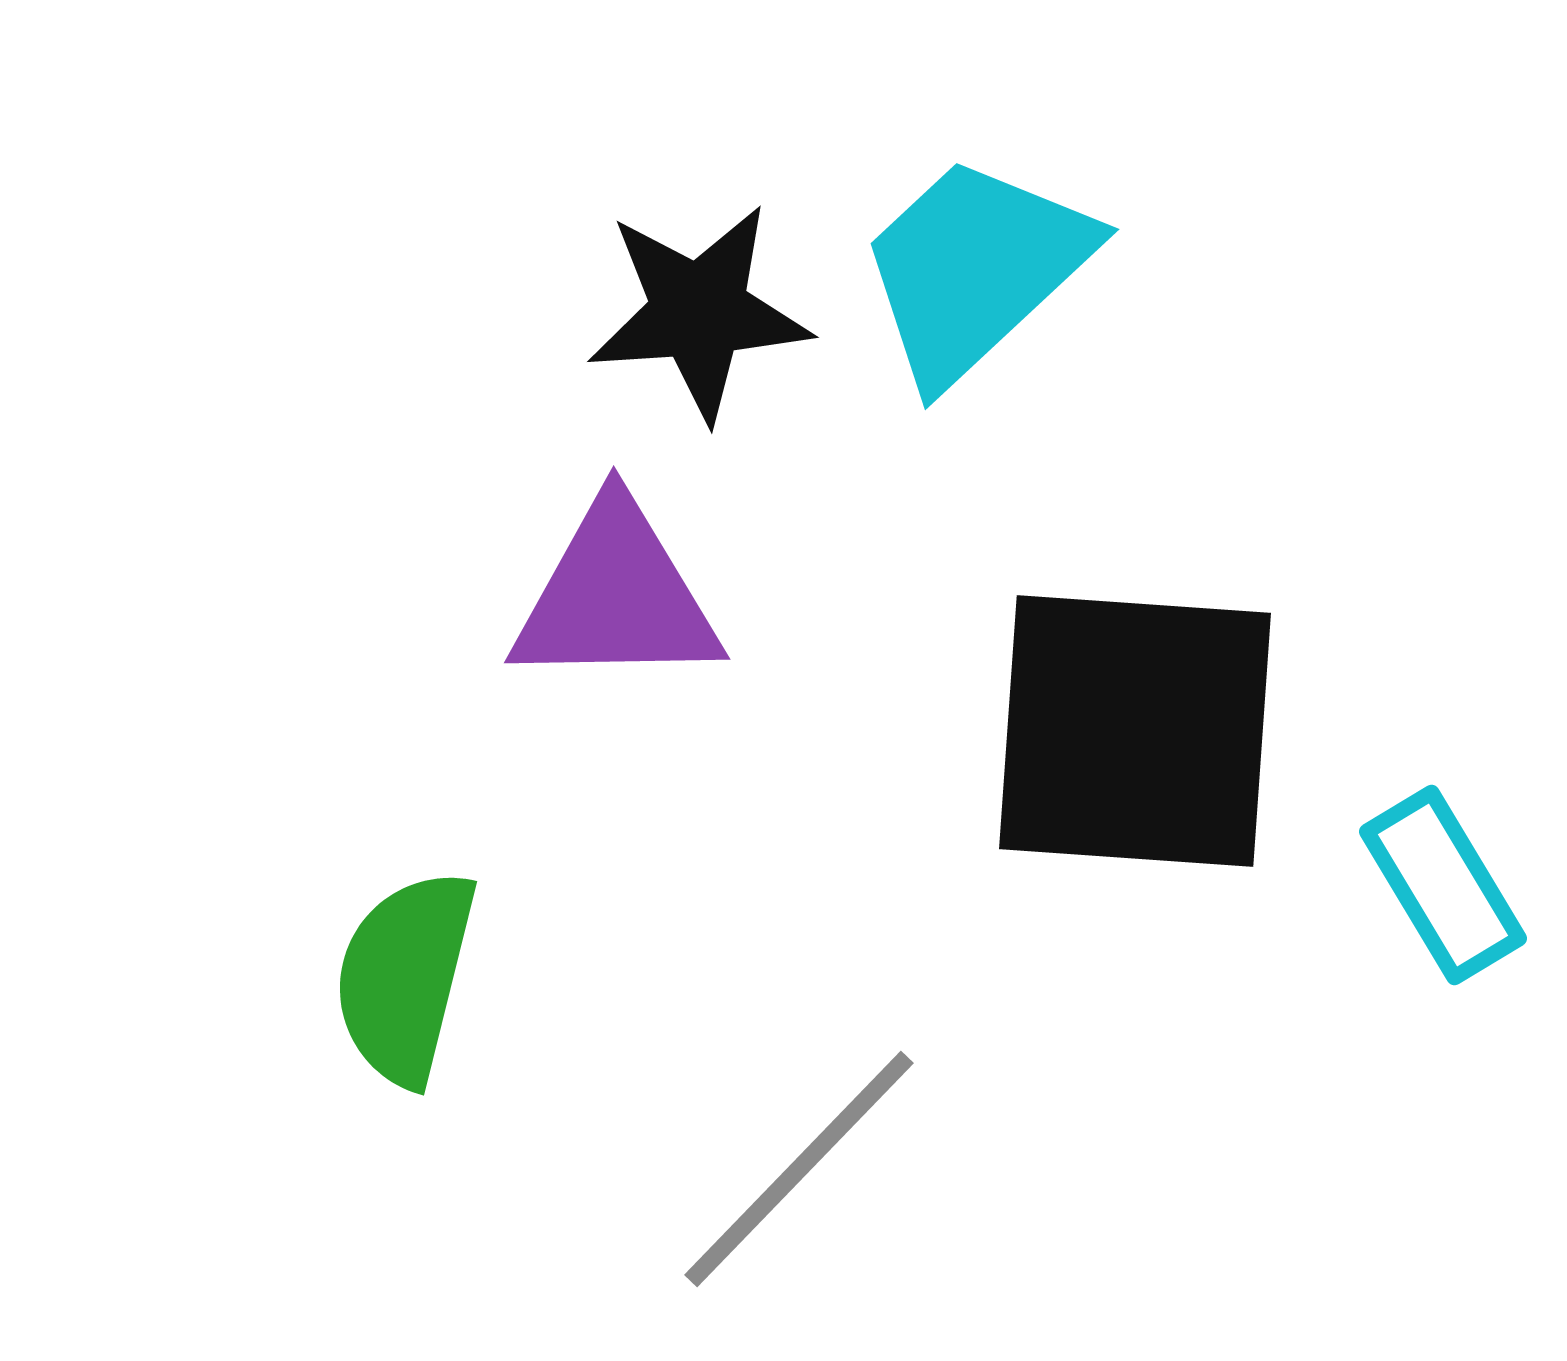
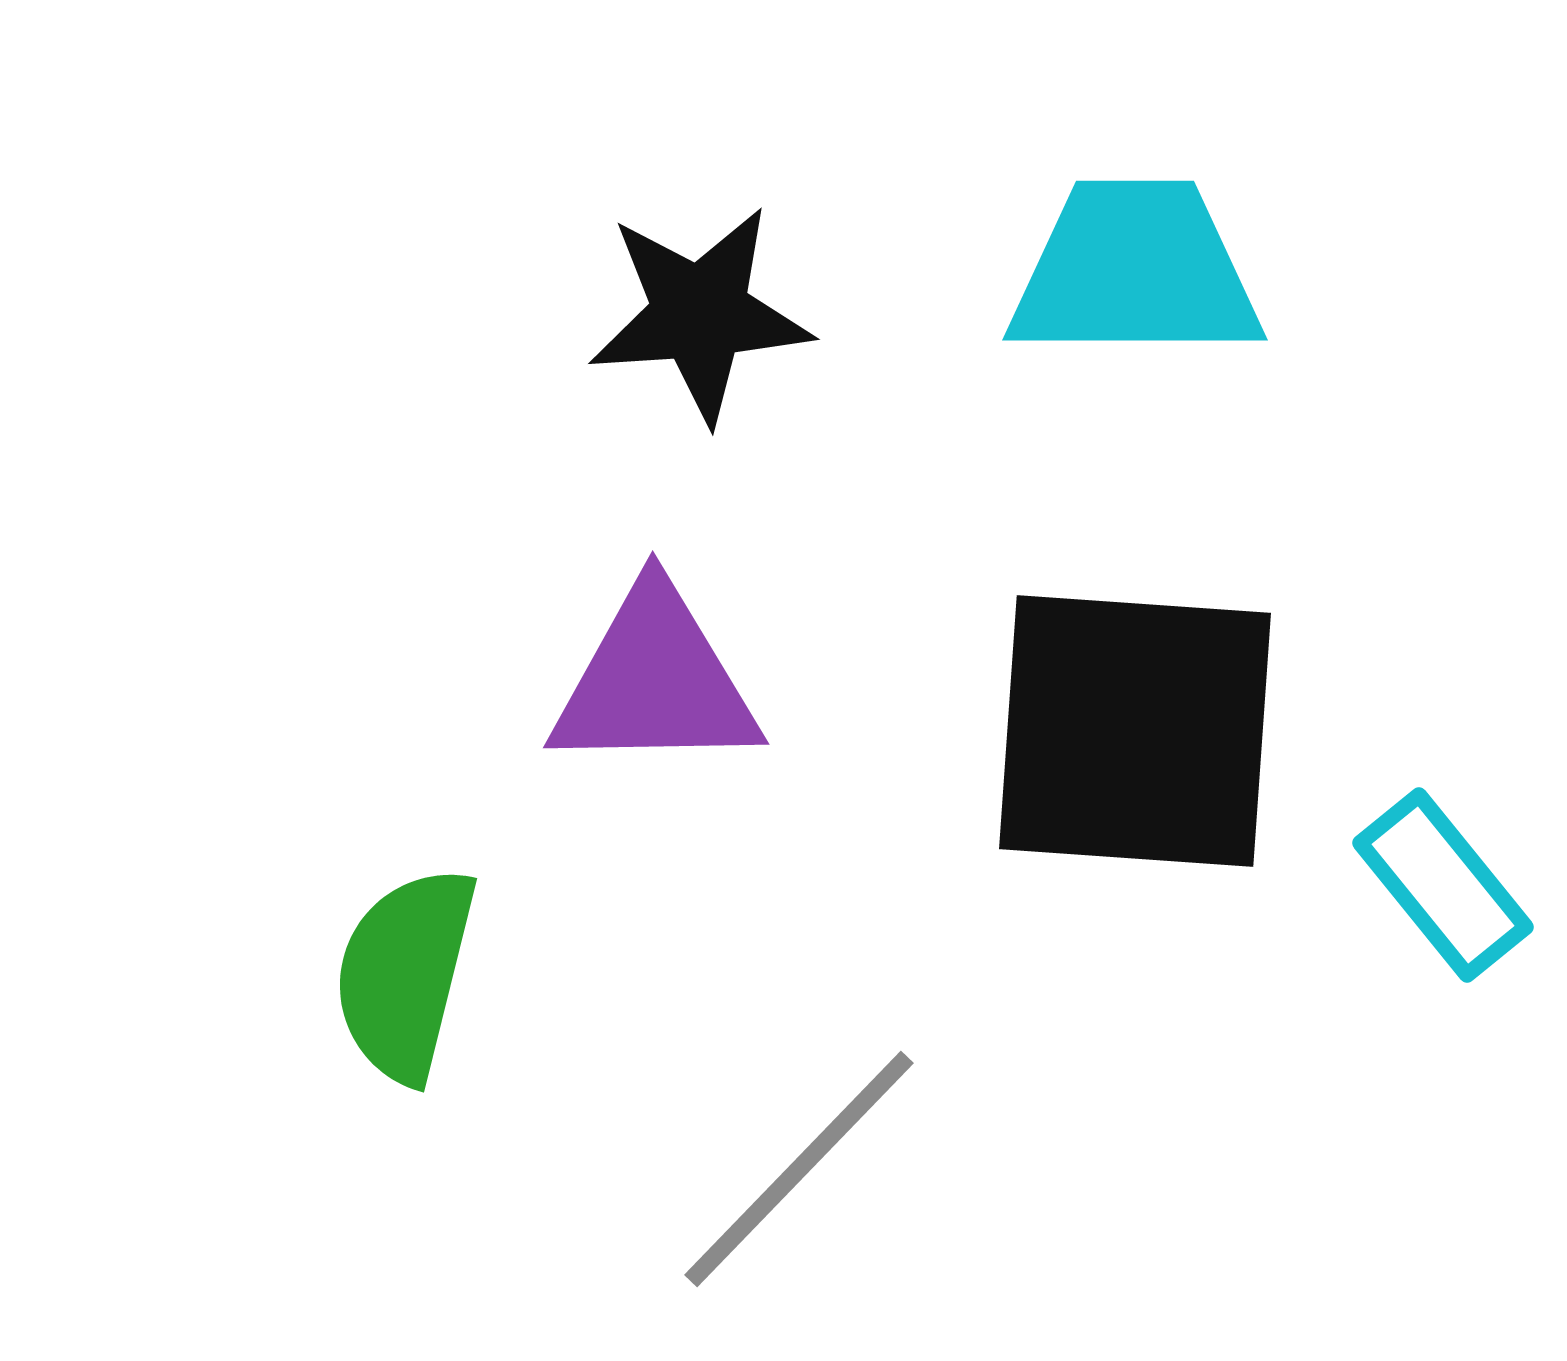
cyan trapezoid: moved 160 px right, 2 px down; rotated 43 degrees clockwise
black star: moved 1 px right, 2 px down
purple triangle: moved 39 px right, 85 px down
cyan rectangle: rotated 8 degrees counterclockwise
green semicircle: moved 3 px up
